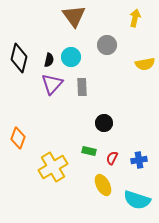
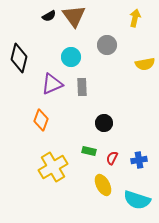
black semicircle: moved 44 px up; rotated 48 degrees clockwise
purple triangle: rotated 25 degrees clockwise
orange diamond: moved 23 px right, 18 px up
